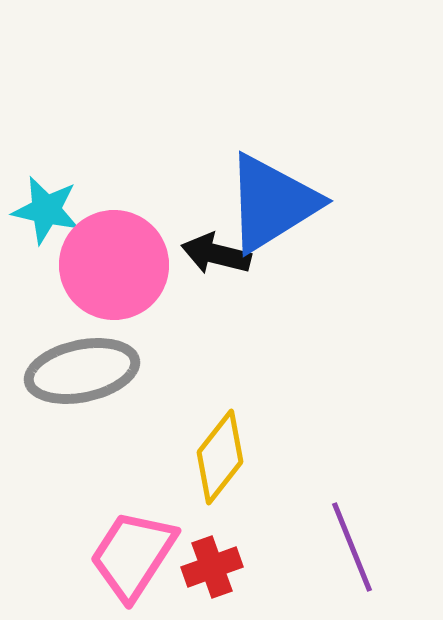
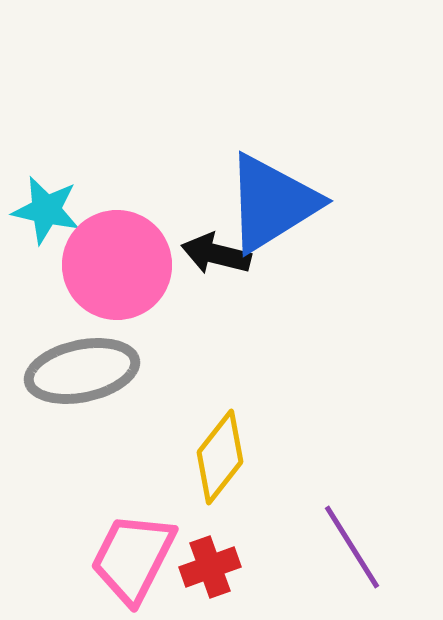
pink circle: moved 3 px right
purple line: rotated 10 degrees counterclockwise
pink trapezoid: moved 3 px down; rotated 6 degrees counterclockwise
red cross: moved 2 px left
